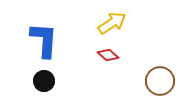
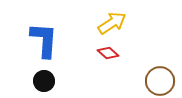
red diamond: moved 2 px up
